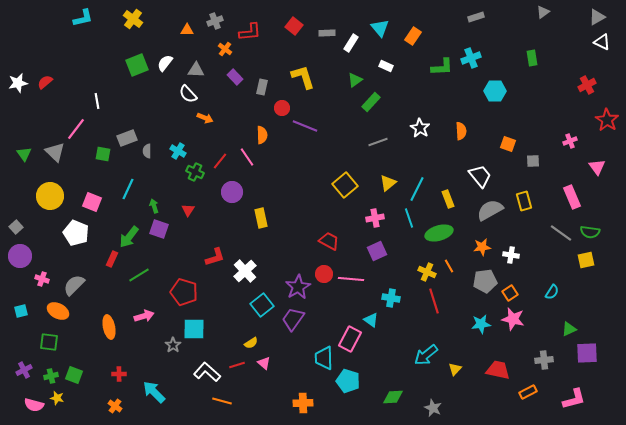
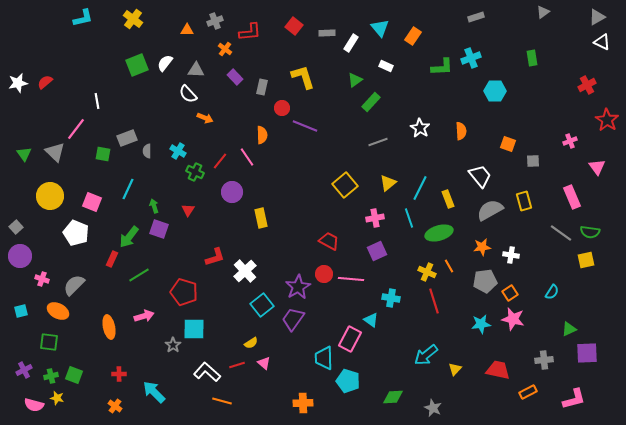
cyan line at (417, 189): moved 3 px right, 1 px up
